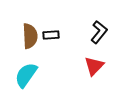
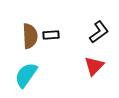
black L-shape: rotated 15 degrees clockwise
